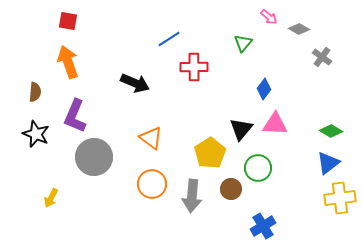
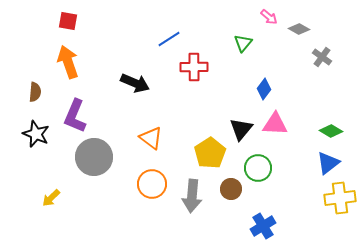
yellow arrow: rotated 18 degrees clockwise
